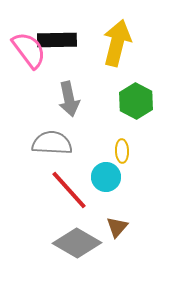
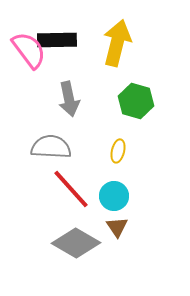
green hexagon: rotated 12 degrees counterclockwise
gray semicircle: moved 1 px left, 4 px down
yellow ellipse: moved 4 px left; rotated 15 degrees clockwise
cyan circle: moved 8 px right, 19 px down
red line: moved 2 px right, 1 px up
brown triangle: rotated 15 degrees counterclockwise
gray diamond: moved 1 px left
